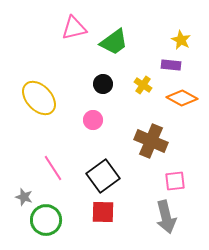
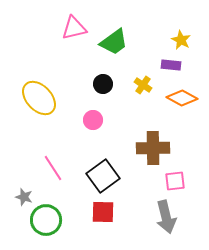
brown cross: moved 2 px right, 7 px down; rotated 24 degrees counterclockwise
